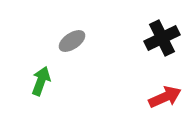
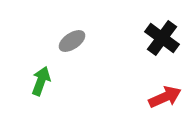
black cross: rotated 28 degrees counterclockwise
